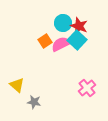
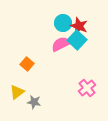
orange square: moved 18 px left, 23 px down; rotated 16 degrees counterclockwise
yellow triangle: moved 7 px down; rotated 42 degrees clockwise
